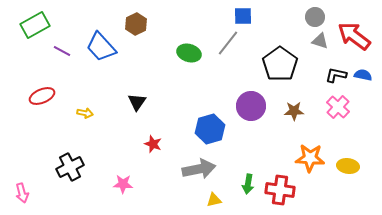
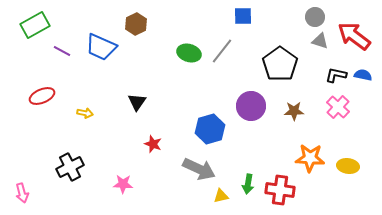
gray line: moved 6 px left, 8 px down
blue trapezoid: rotated 24 degrees counterclockwise
gray arrow: rotated 36 degrees clockwise
yellow triangle: moved 7 px right, 4 px up
